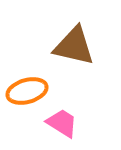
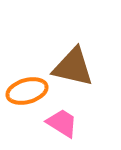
brown triangle: moved 1 px left, 21 px down
